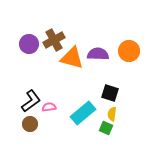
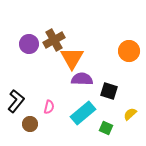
purple semicircle: moved 16 px left, 25 px down
orange triangle: rotated 45 degrees clockwise
black square: moved 1 px left, 2 px up
black L-shape: moved 15 px left; rotated 15 degrees counterclockwise
pink semicircle: rotated 112 degrees clockwise
yellow semicircle: moved 18 px right; rotated 40 degrees clockwise
